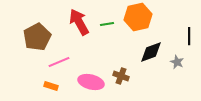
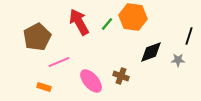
orange hexagon: moved 5 px left; rotated 20 degrees clockwise
green line: rotated 40 degrees counterclockwise
black line: rotated 18 degrees clockwise
gray star: moved 1 px right, 2 px up; rotated 24 degrees counterclockwise
pink ellipse: moved 1 px up; rotated 35 degrees clockwise
orange rectangle: moved 7 px left, 1 px down
